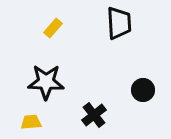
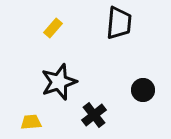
black trapezoid: rotated 8 degrees clockwise
black star: moved 13 px right; rotated 21 degrees counterclockwise
